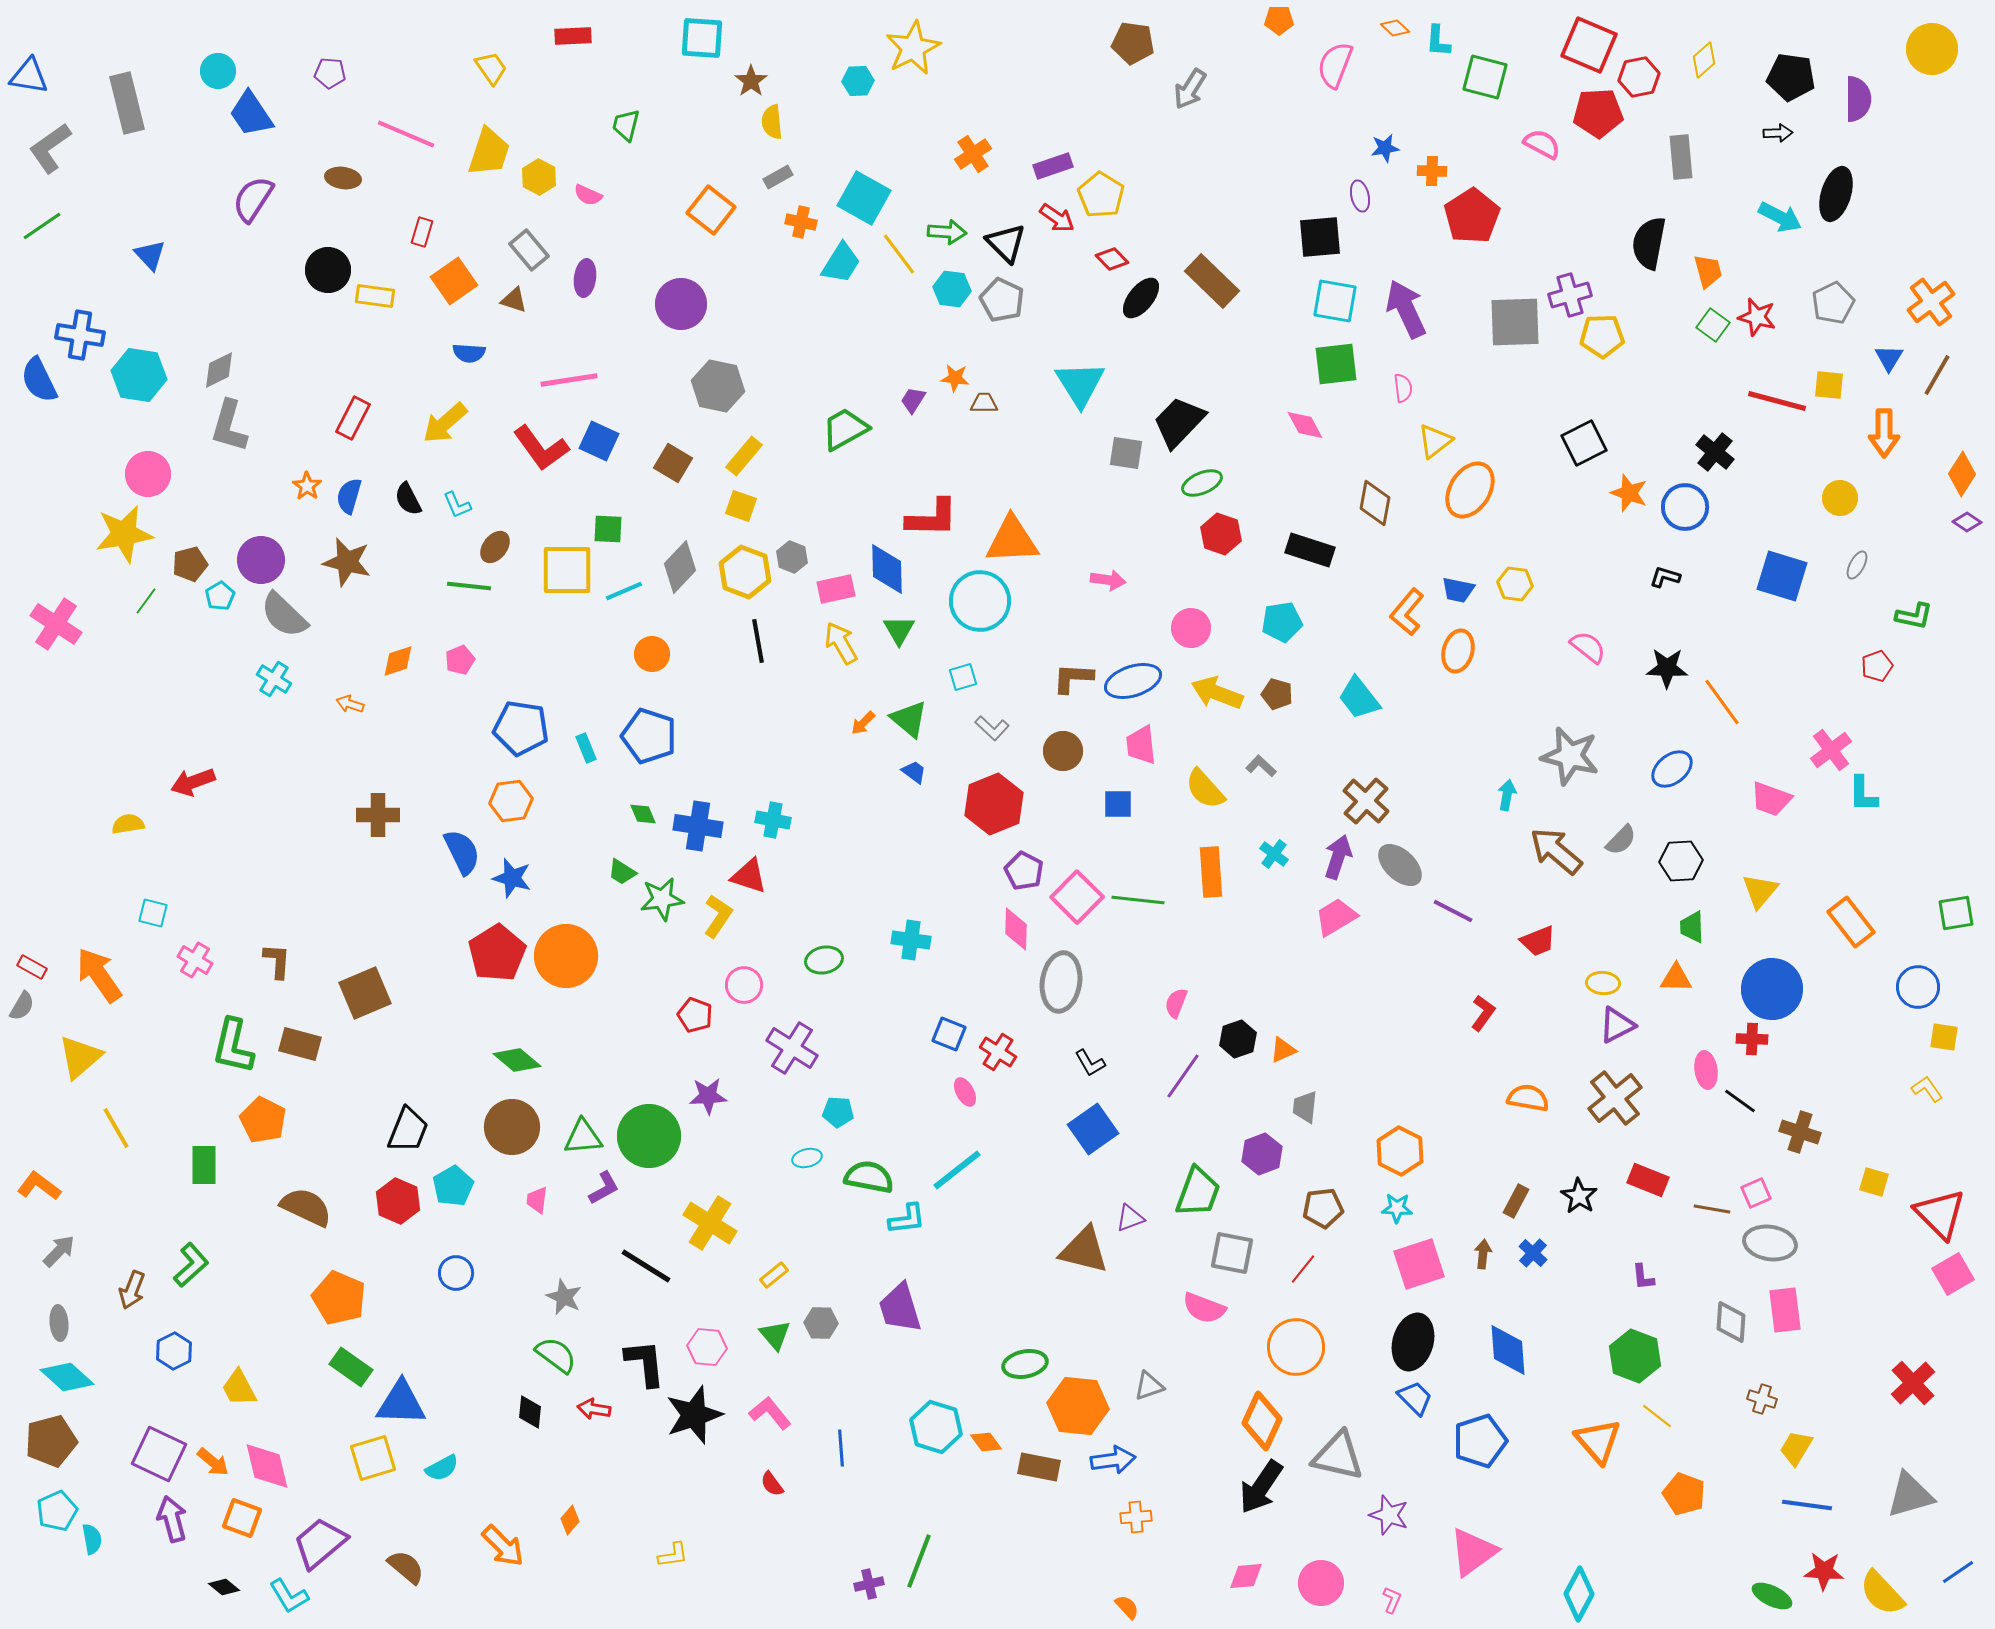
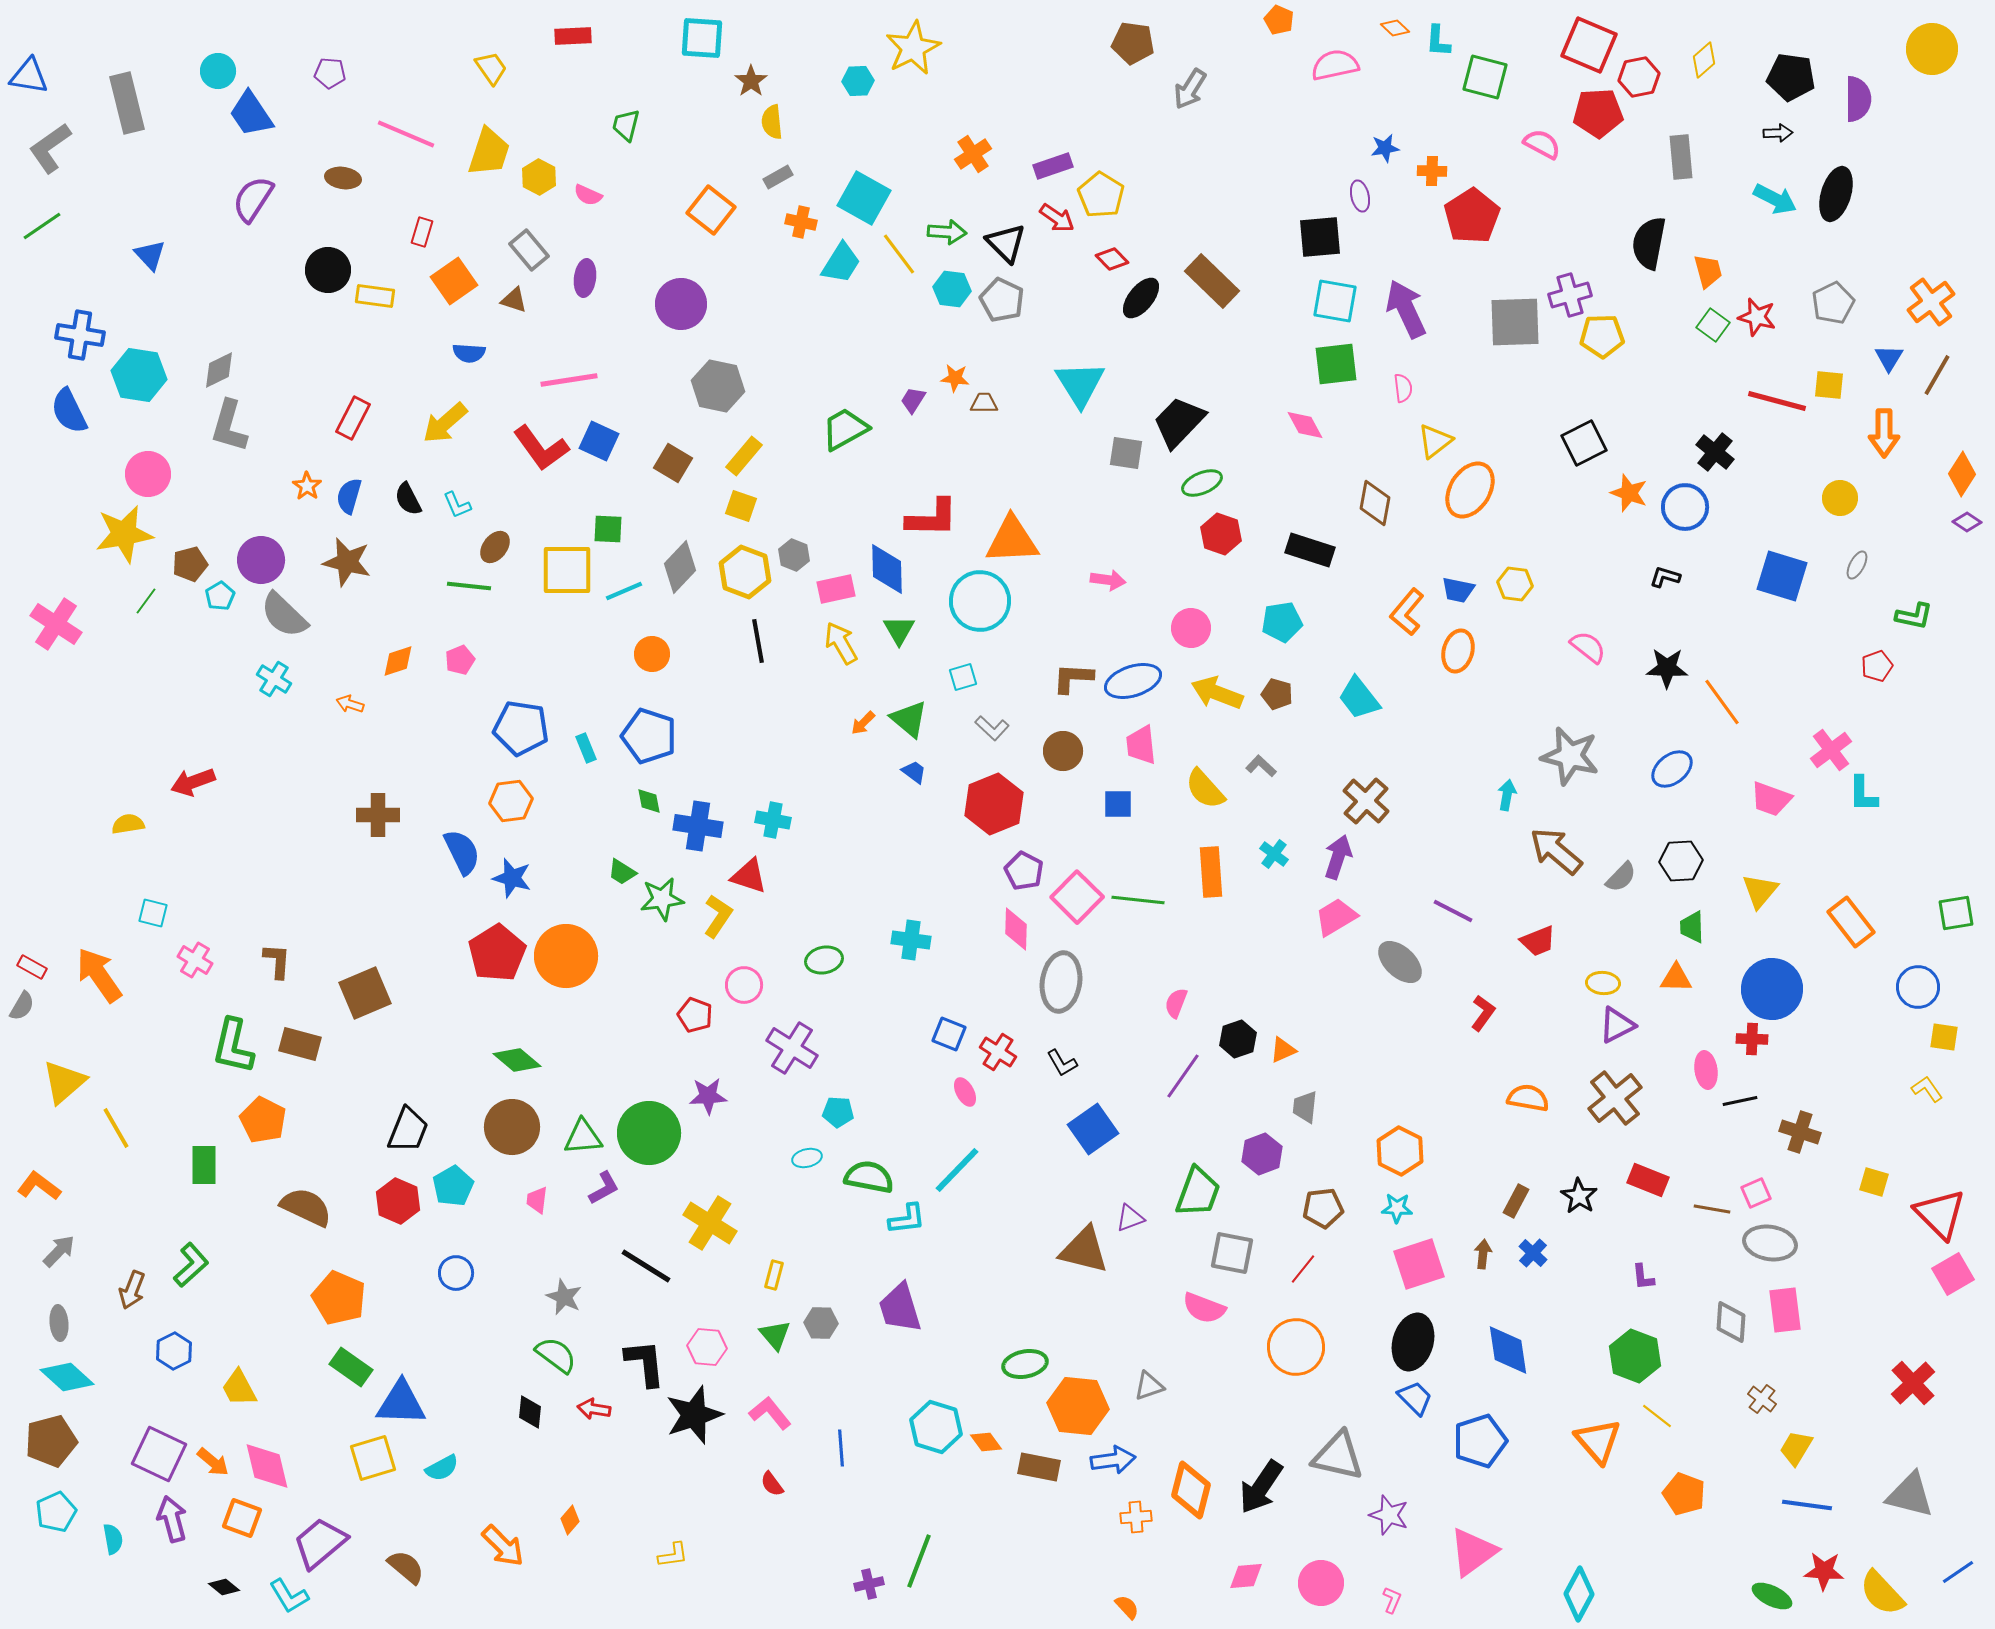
orange pentagon at (1279, 20): rotated 24 degrees clockwise
pink semicircle at (1335, 65): rotated 57 degrees clockwise
cyan arrow at (1780, 217): moved 5 px left, 18 px up
blue semicircle at (39, 380): moved 30 px right, 31 px down
gray hexagon at (792, 557): moved 2 px right, 2 px up
green diamond at (643, 814): moved 6 px right, 13 px up; rotated 12 degrees clockwise
gray semicircle at (1621, 840): moved 37 px down
gray ellipse at (1400, 865): moved 97 px down
yellow triangle at (80, 1057): moved 16 px left, 25 px down
black L-shape at (1090, 1063): moved 28 px left
black line at (1740, 1101): rotated 48 degrees counterclockwise
green circle at (649, 1136): moved 3 px up
cyan line at (957, 1170): rotated 8 degrees counterclockwise
yellow rectangle at (774, 1275): rotated 36 degrees counterclockwise
blue diamond at (1508, 1350): rotated 4 degrees counterclockwise
brown cross at (1762, 1399): rotated 20 degrees clockwise
orange diamond at (1262, 1421): moved 71 px left, 69 px down; rotated 10 degrees counterclockwise
gray triangle at (1910, 1495): rotated 30 degrees clockwise
cyan pentagon at (57, 1511): moved 1 px left, 1 px down
cyan semicircle at (92, 1539): moved 21 px right
